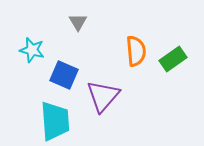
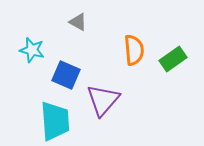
gray triangle: rotated 30 degrees counterclockwise
orange semicircle: moved 2 px left, 1 px up
blue square: moved 2 px right
purple triangle: moved 4 px down
